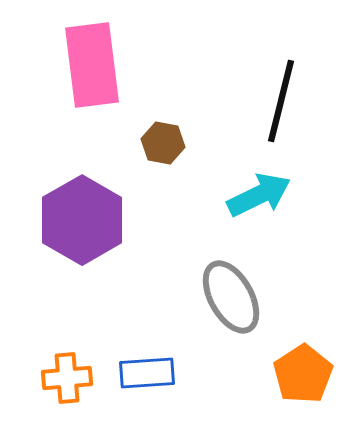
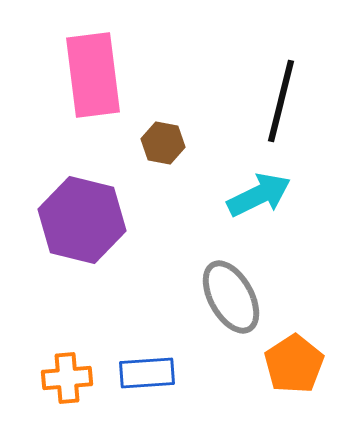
pink rectangle: moved 1 px right, 10 px down
purple hexagon: rotated 16 degrees counterclockwise
orange pentagon: moved 9 px left, 10 px up
